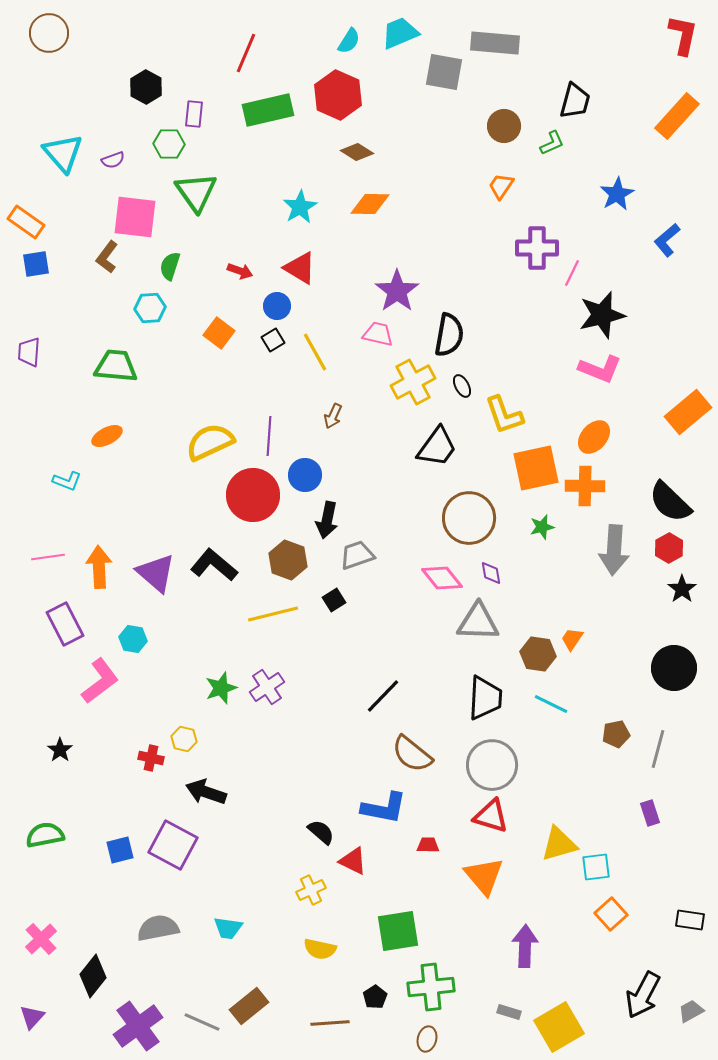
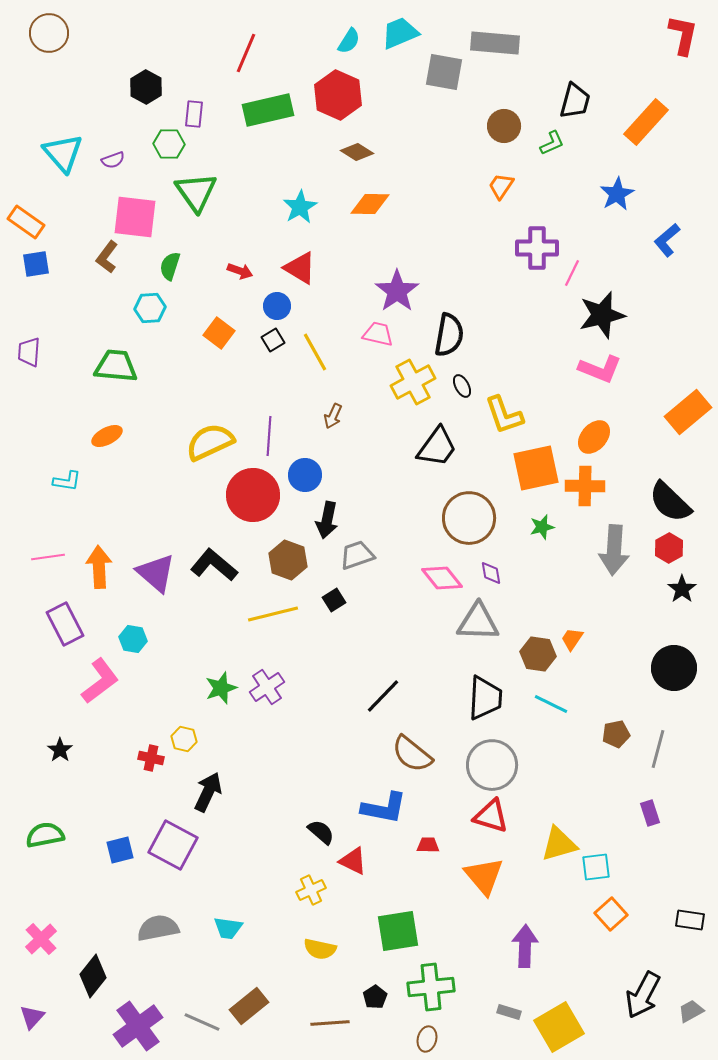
orange rectangle at (677, 116): moved 31 px left, 6 px down
cyan L-shape at (67, 481): rotated 12 degrees counterclockwise
black arrow at (206, 792): moved 2 px right; rotated 96 degrees clockwise
